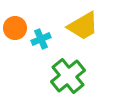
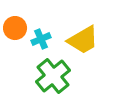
yellow trapezoid: moved 14 px down
green cross: moved 15 px left
